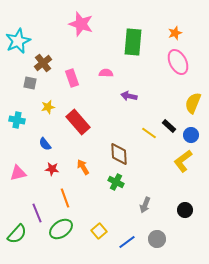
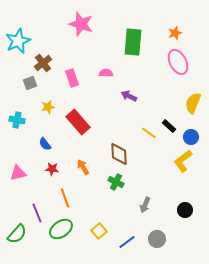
gray square: rotated 32 degrees counterclockwise
purple arrow: rotated 14 degrees clockwise
blue circle: moved 2 px down
